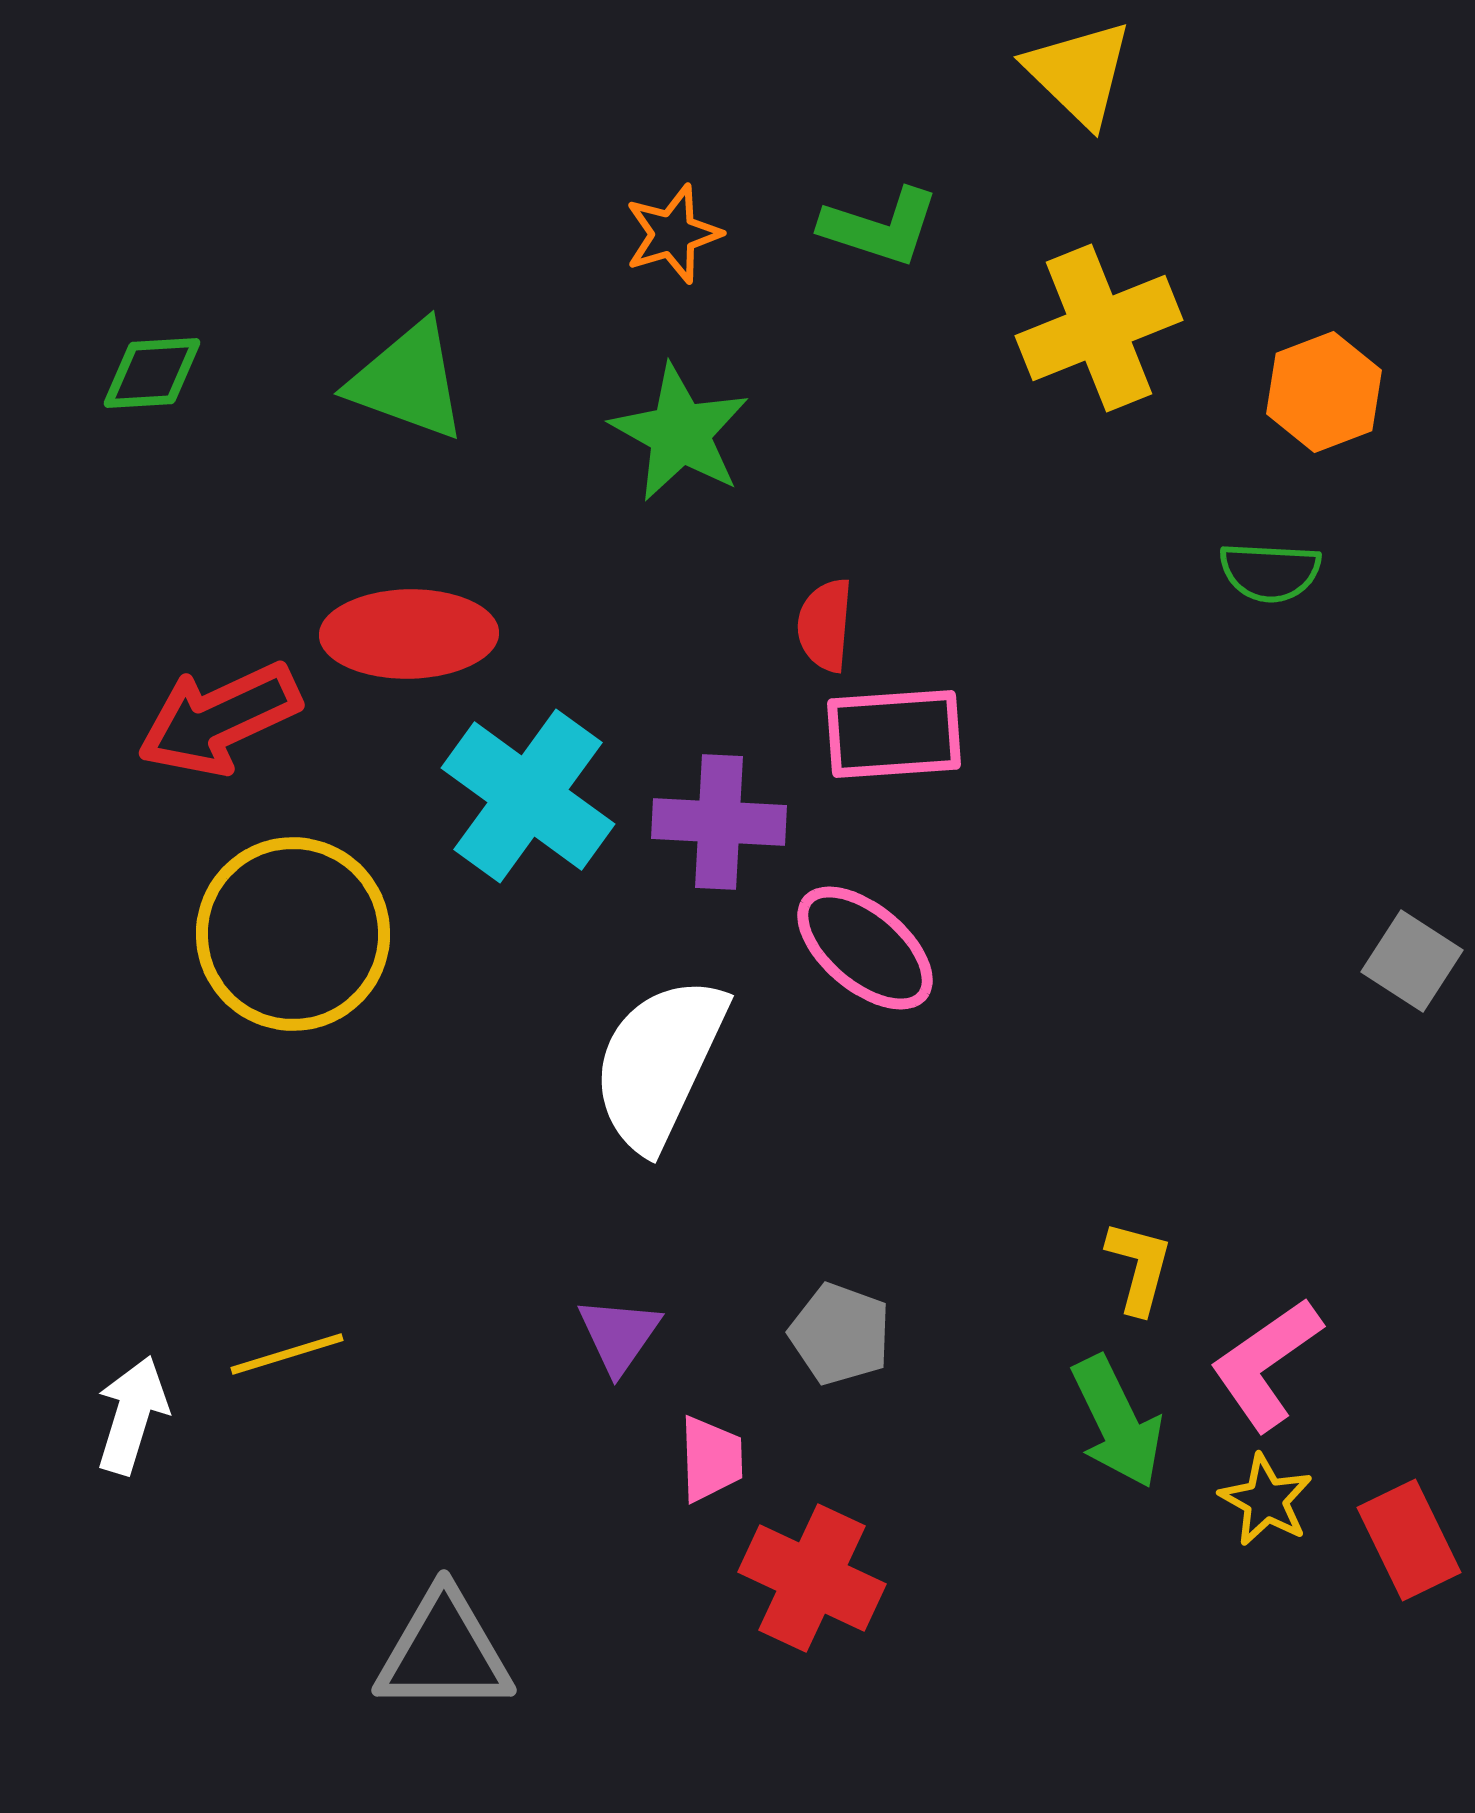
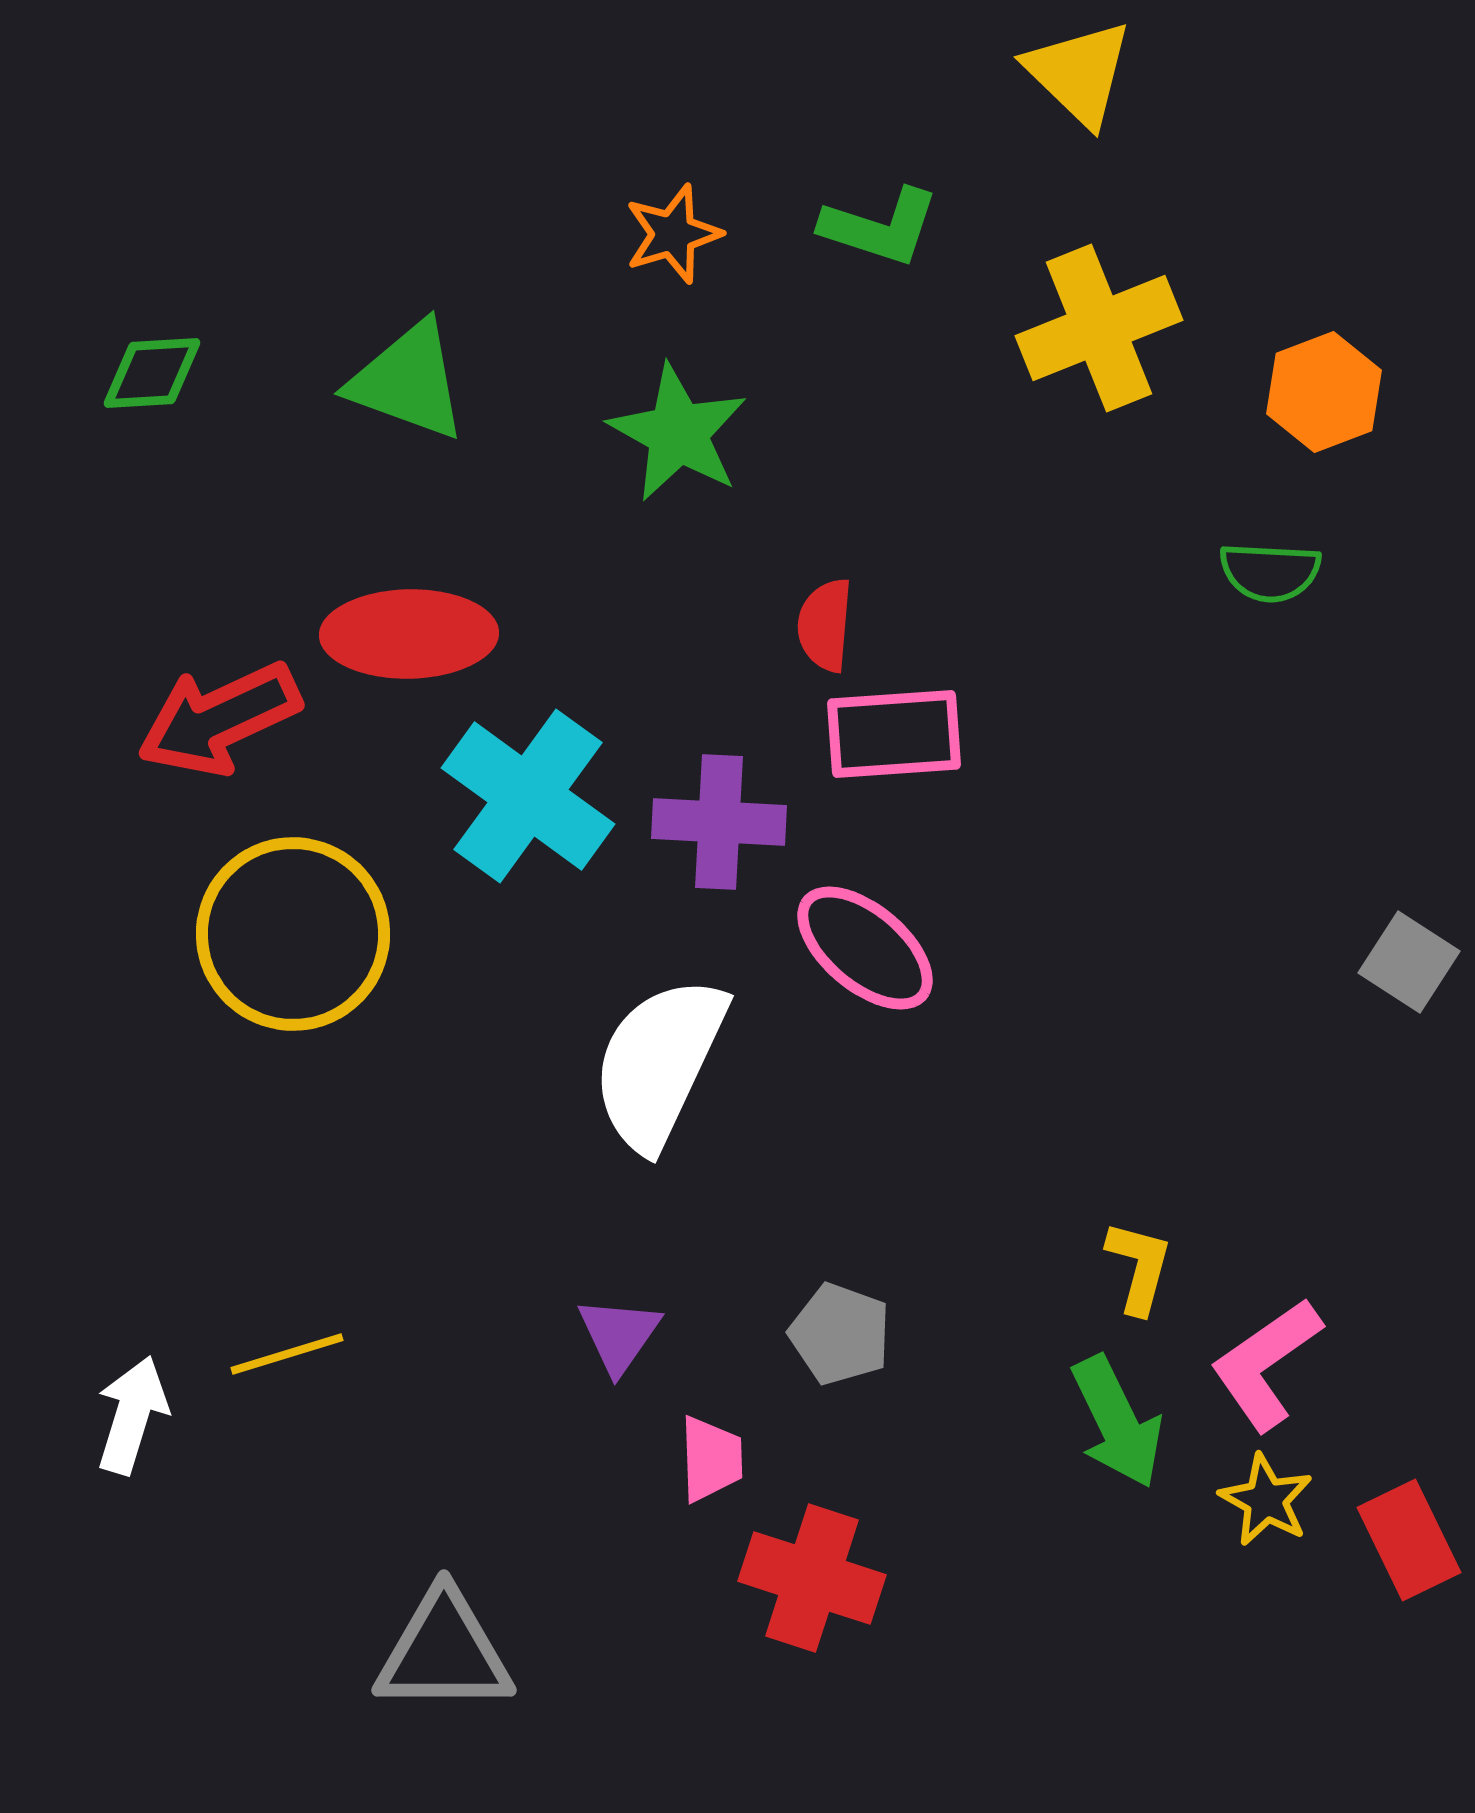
green star: moved 2 px left
gray square: moved 3 px left, 1 px down
red cross: rotated 7 degrees counterclockwise
